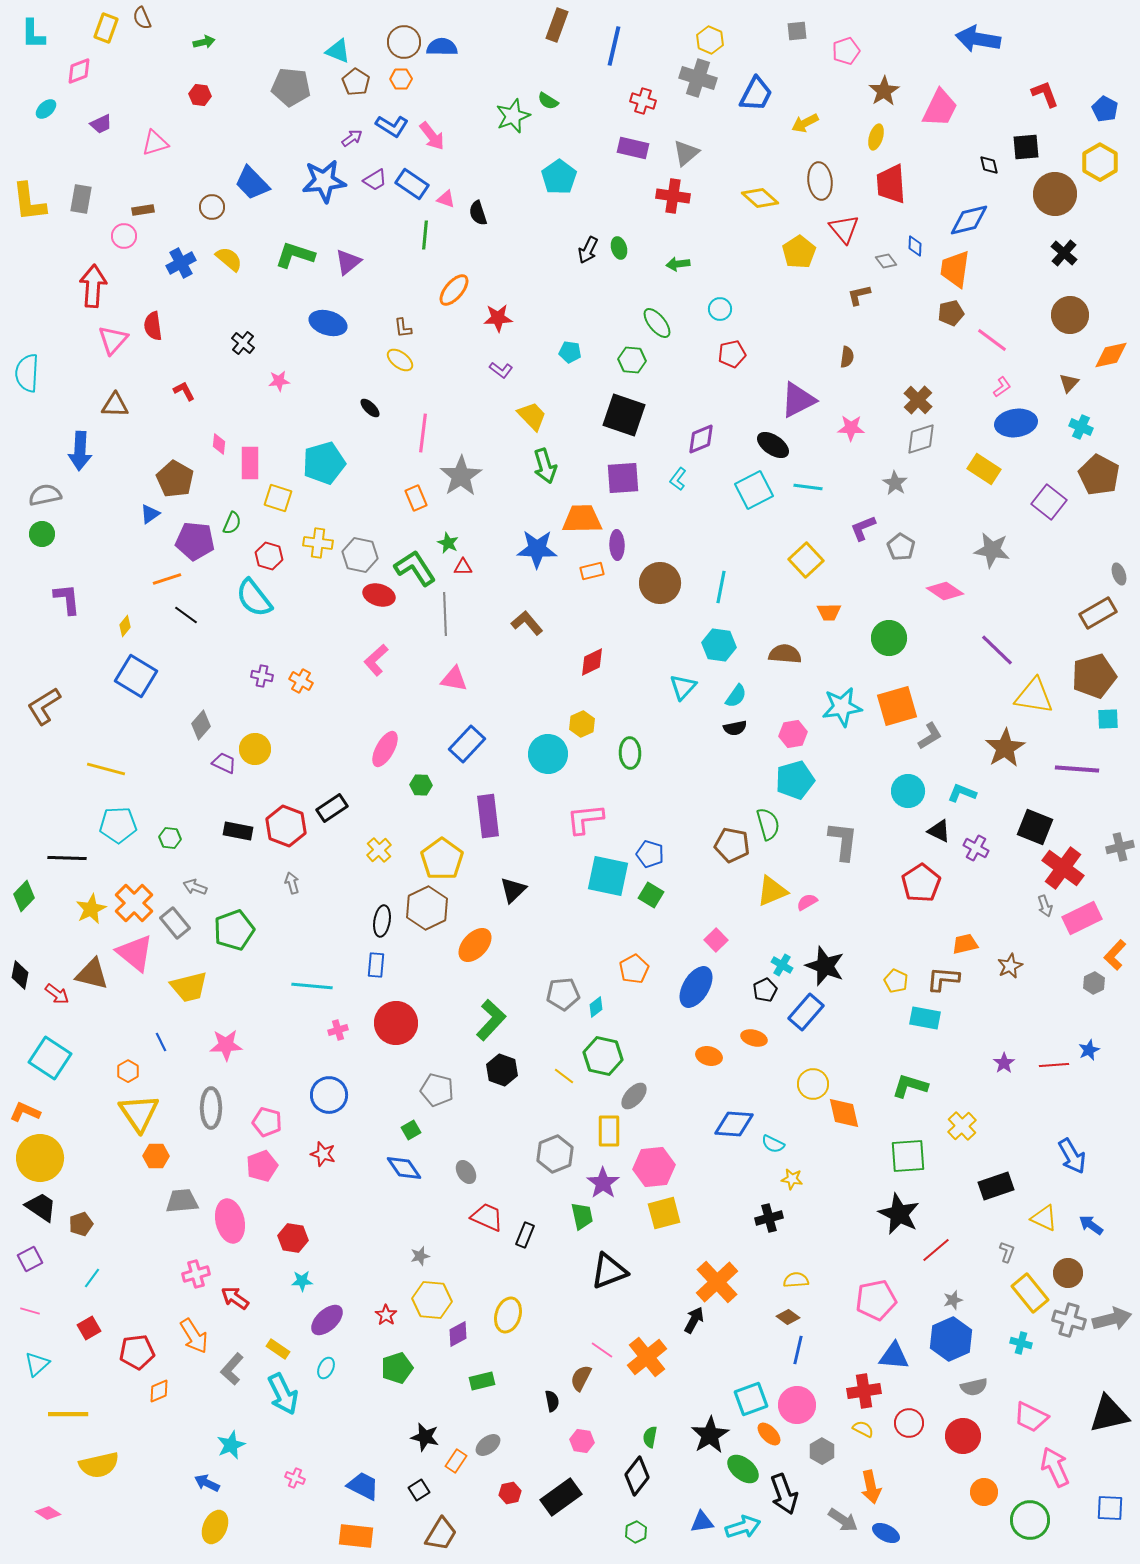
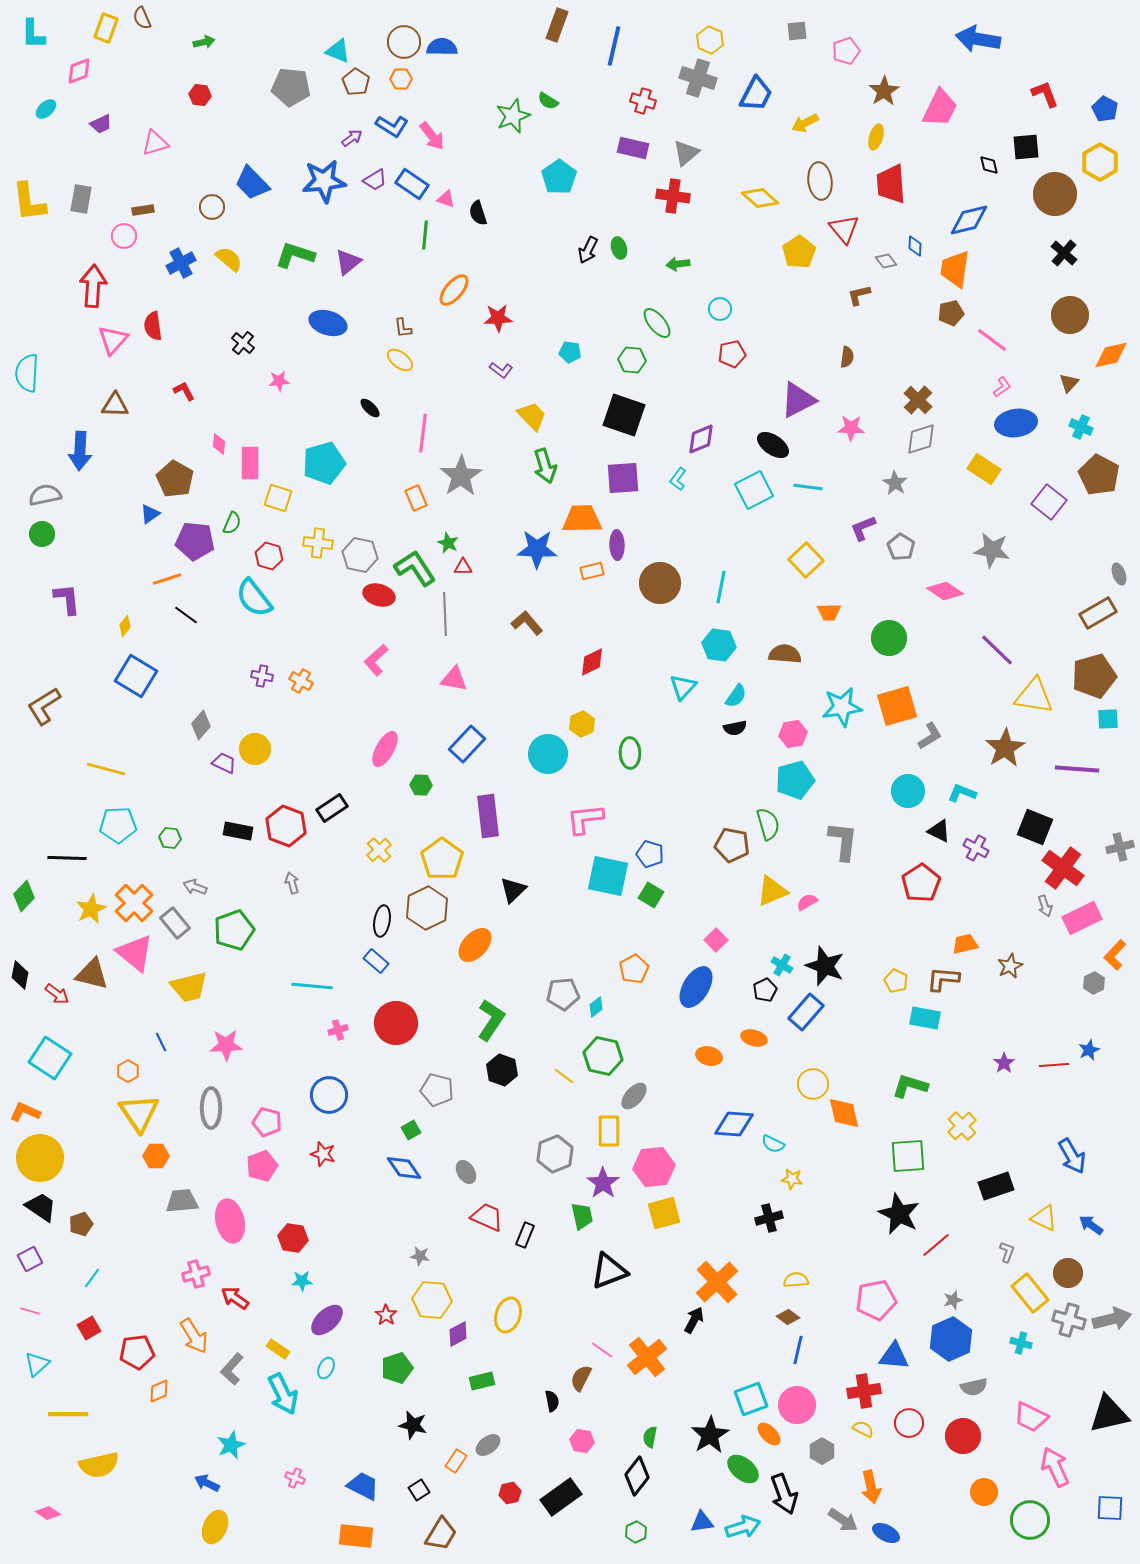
blue rectangle at (376, 965): moved 4 px up; rotated 55 degrees counterclockwise
green L-shape at (491, 1020): rotated 9 degrees counterclockwise
red line at (936, 1250): moved 5 px up
gray star at (420, 1256): rotated 24 degrees clockwise
black star at (425, 1437): moved 12 px left, 12 px up
